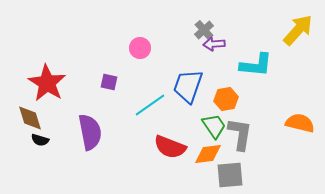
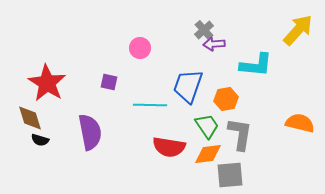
cyan line: rotated 36 degrees clockwise
green trapezoid: moved 7 px left
red semicircle: moved 1 px left; rotated 12 degrees counterclockwise
